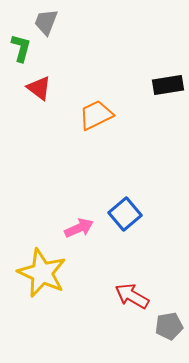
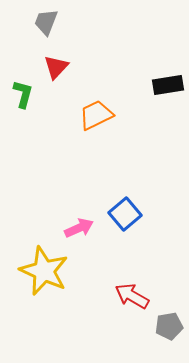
green L-shape: moved 2 px right, 46 px down
red triangle: moved 17 px right, 21 px up; rotated 36 degrees clockwise
yellow star: moved 2 px right, 2 px up
